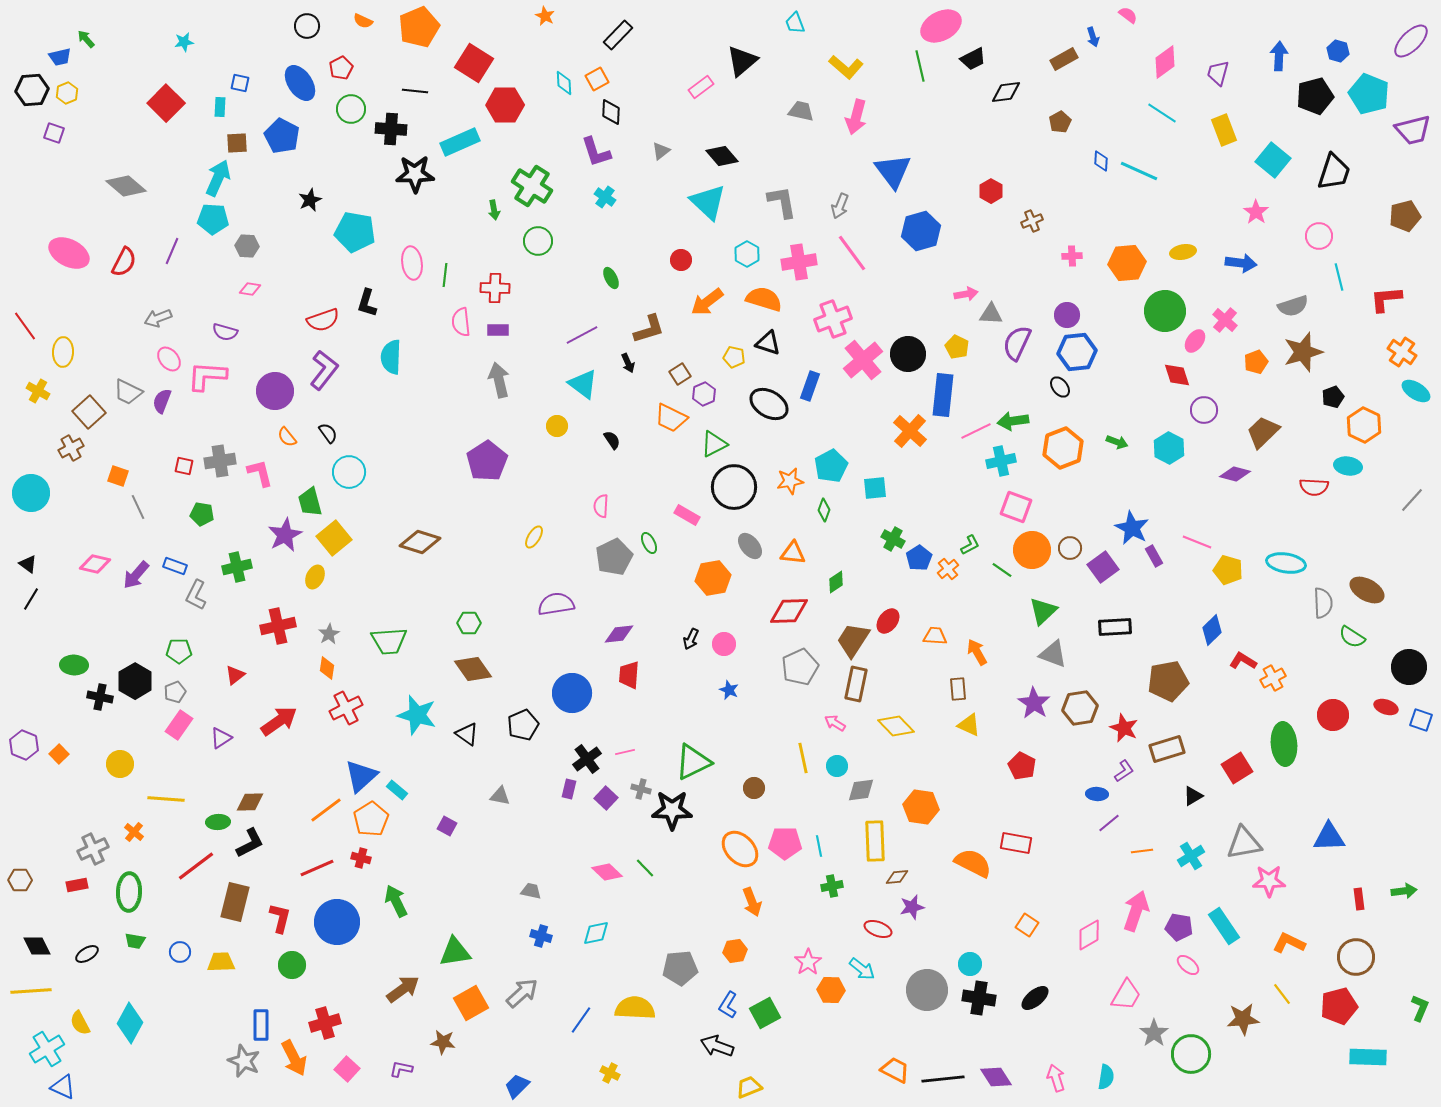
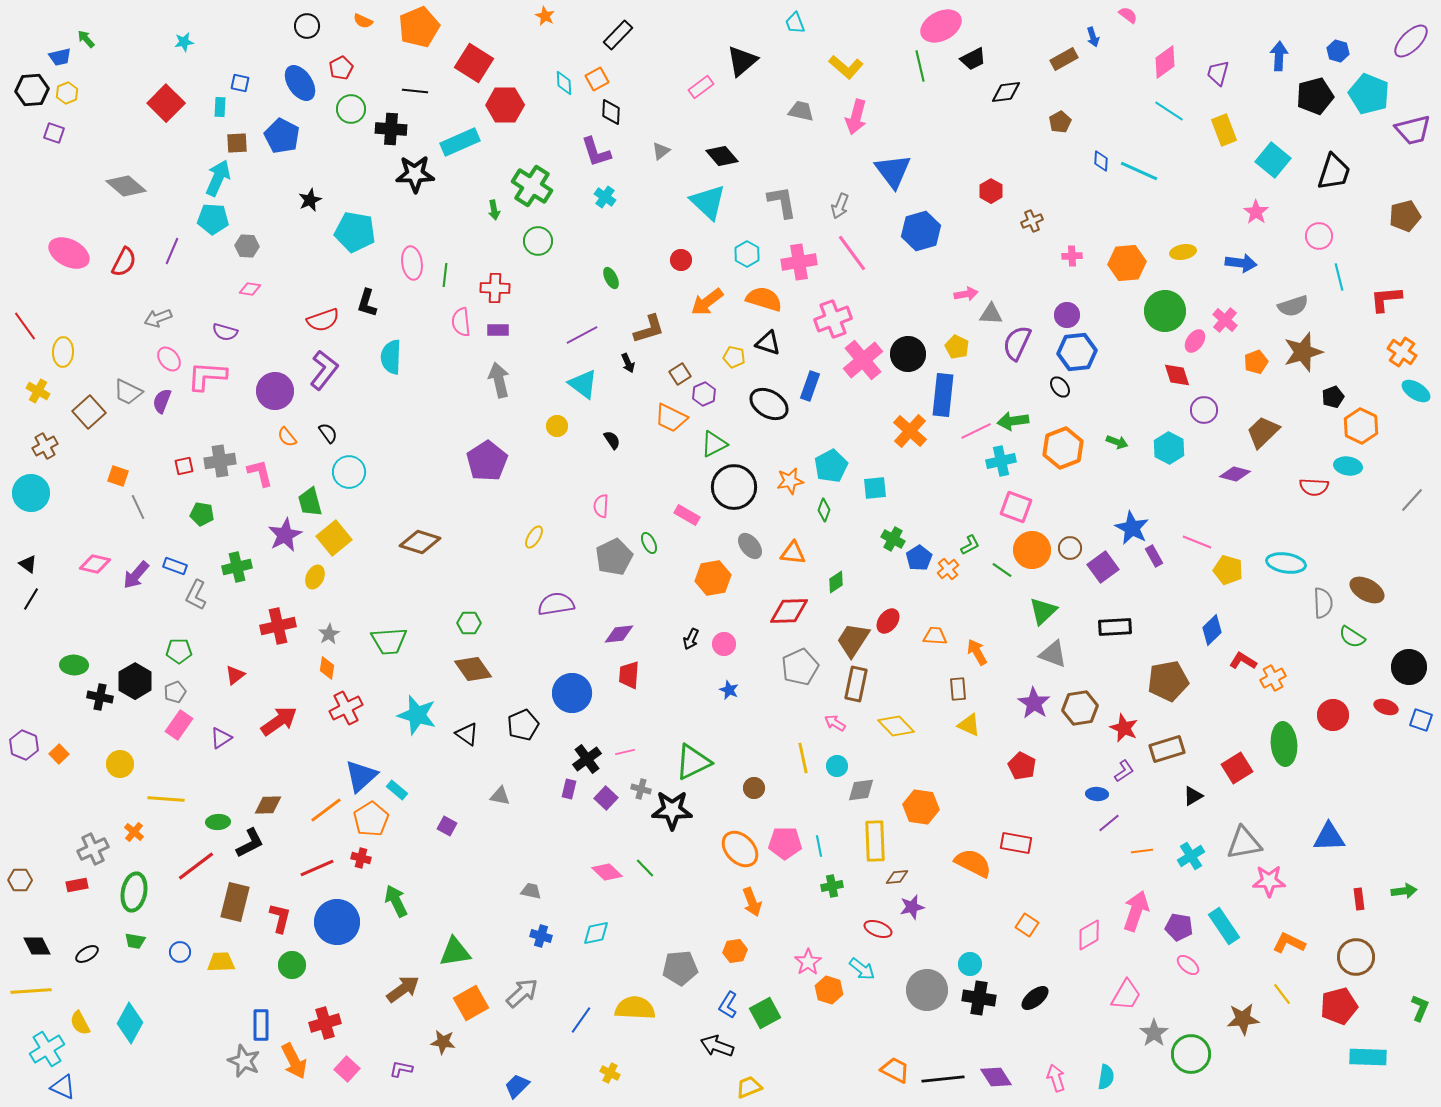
cyan line at (1162, 113): moved 7 px right, 2 px up
orange hexagon at (1364, 425): moved 3 px left, 1 px down
brown cross at (71, 448): moved 26 px left, 2 px up
red square at (184, 466): rotated 24 degrees counterclockwise
brown diamond at (250, 802): moved 18 px right, 3 px down
green ellipse at (129, 892): moved 5 px right; rotated 9 degrees clockwise
orange hexagon at (831, 990): moved 2 px left; rotated 16 degrees clockwise
orange arrow at (294, 1058): moved 3 px down
